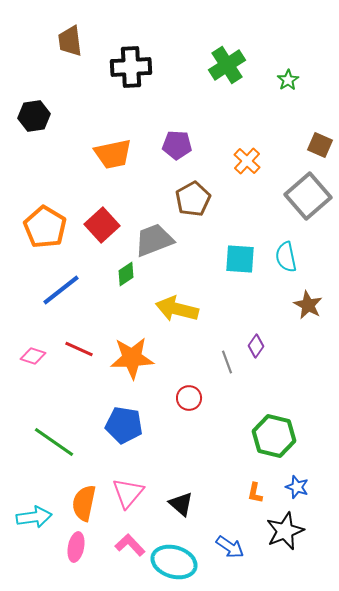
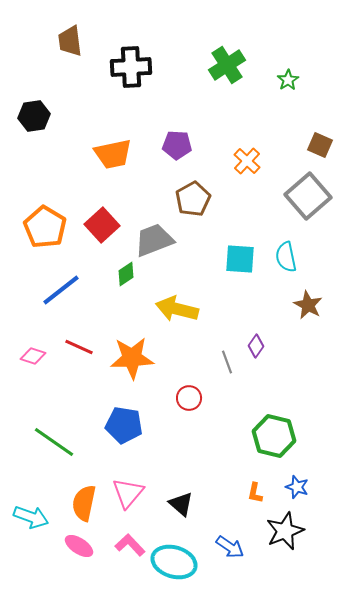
red line: moved 2 px up
cyan arrow: moved 3 px left; rotated 28 degrees clockwise
pink ellipse: moved 3 px right, 1 px up; rotated 68 degrees counterclockwise
